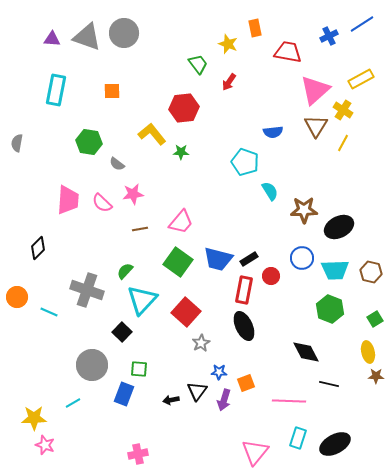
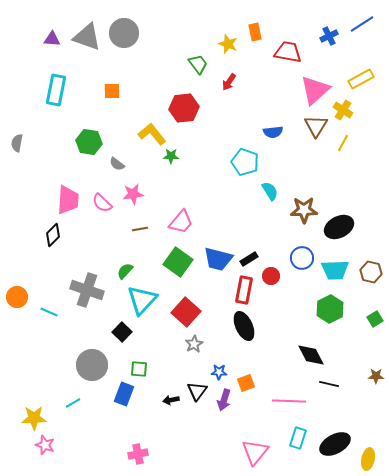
orange rectangle at (255, 28): moved 4 px down
green star at (181, 152): moved 10 px left, 4 px down
black diamond at (38, 248): moved 15 px right, 13 px up
green hexagon at (330, 309): rotated 12 degrees clockwise
gray star at (201, 343): moved 7 px left, 1 px down
black diamond at (306, 352): moved 5 px right, 3 px down
yellow ellipse at (368, 352): moved 107 px down; rotated 25 degrees clockwise
